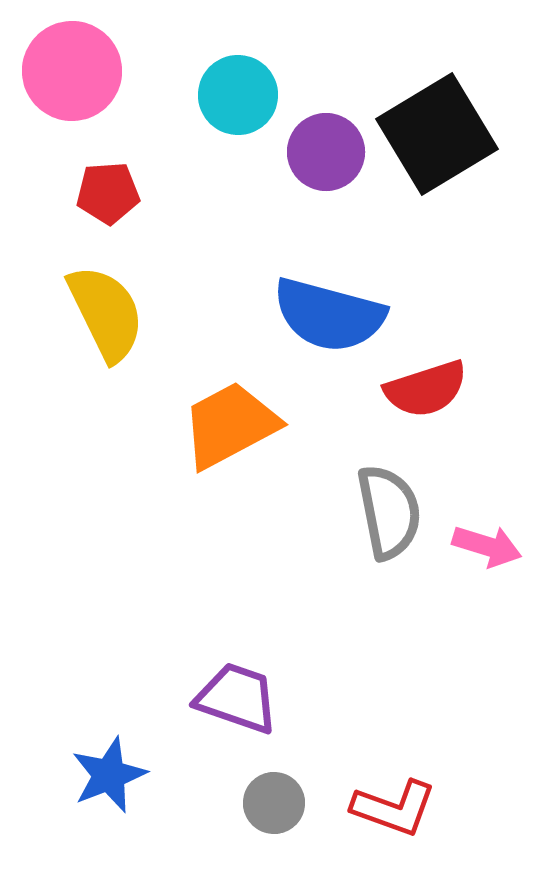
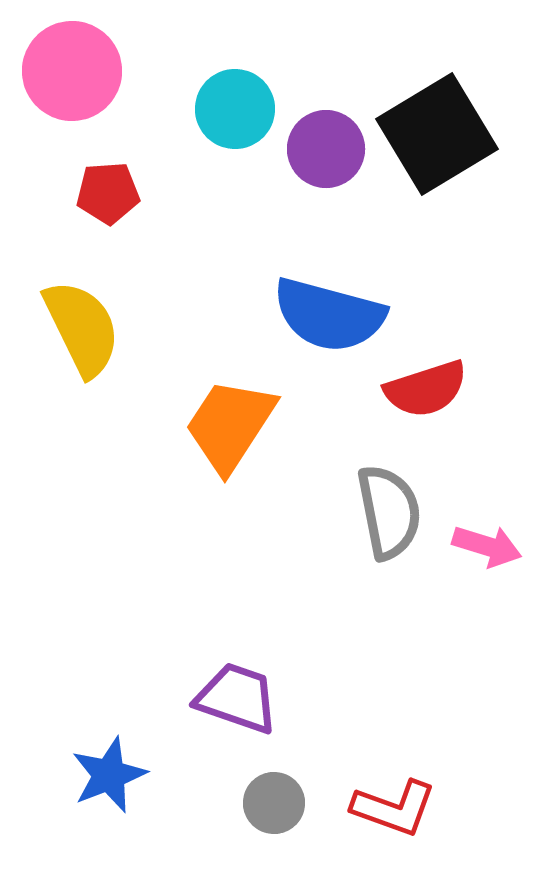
cyan circle: moved 3 px left, 14 px down
purple circle: moved 3 px up
yellow semicircle: moved 24 px left, 15 px down
orange trapezoid: rotated 29 degrees counterclockwise
